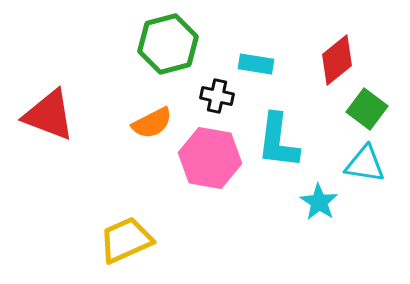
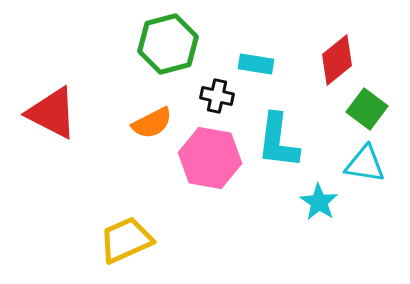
red triangle: moved 3 px right, 2 px up; rotated 6 degrees clockwise
